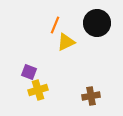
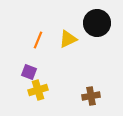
orange line: moved 17 px left, 15 px down
yellow triangle: moved 2 px right, 3 px up
